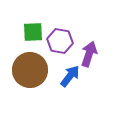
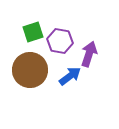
green square: rotated 15 degrees counterclockwise
blue arrow: rotated 15 degrees clockwise
